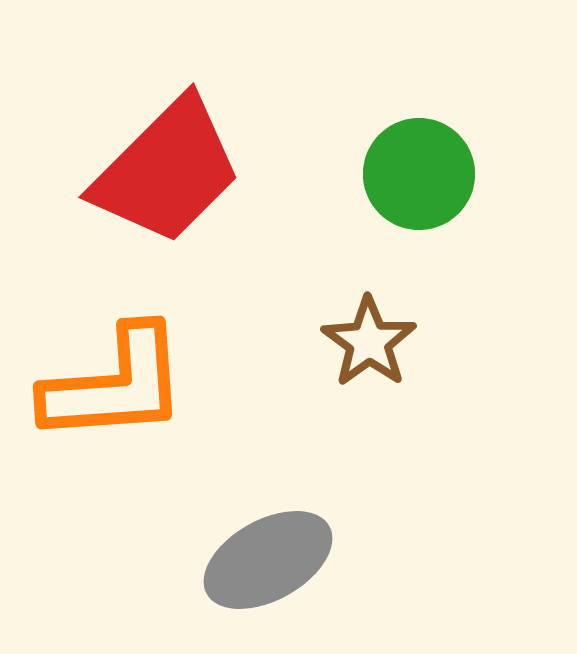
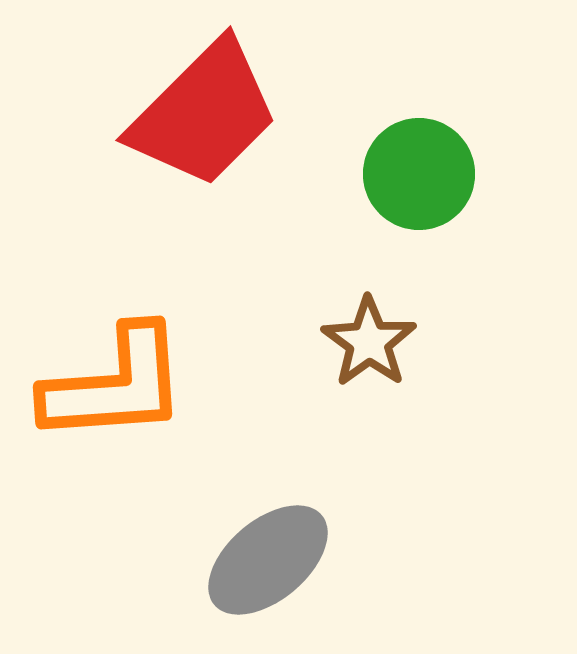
red trapezoid: moved 37 px right, 57 px up
gray ellipse: rotated 11 degrees counterclockwise
